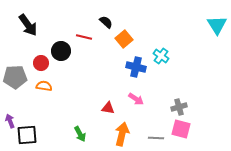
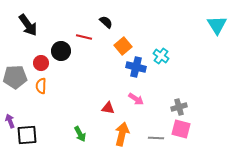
orange square: moved 1 px left, 7 px down
orange semicircle: moved 3 px left; rotated 98 degrees counterclockwise
